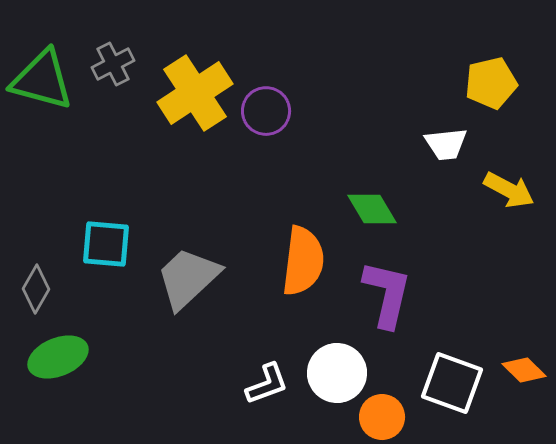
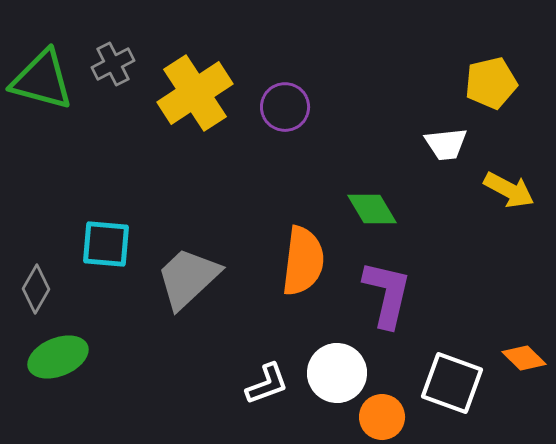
purple circle: moved 19 px right, 4 px up
orange diamond: moved 12 px up
